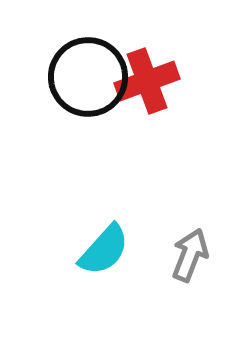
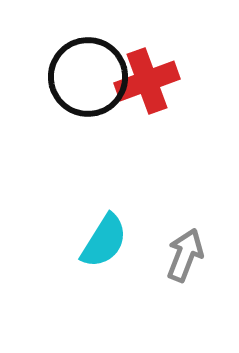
cyan semicircle: moved 9 px up; rotated 10 degrees counterclockwise
gray arrow: moved 5 px left
